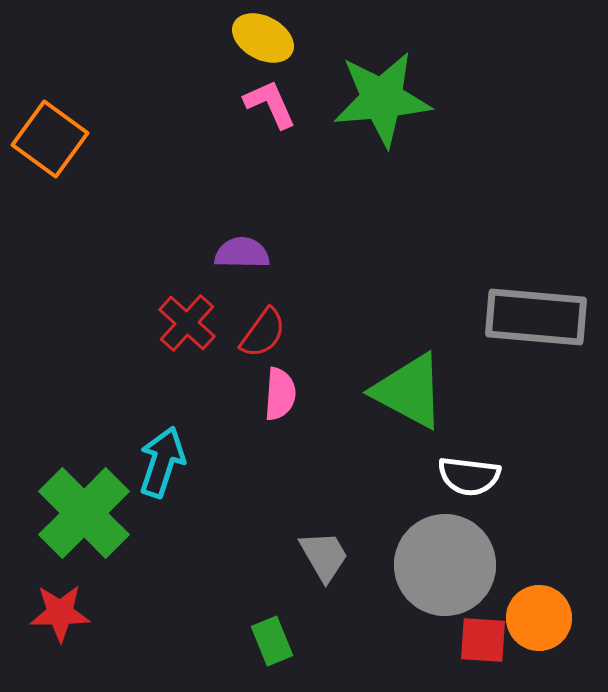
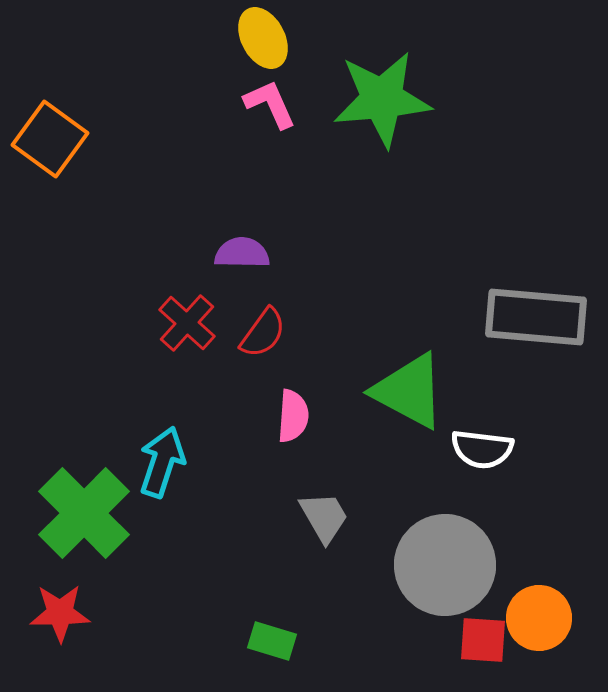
yellow ellipse: rotated 34 degrees clockwise
pink semicircle: moved 13 px right, 22 px down
white semicircle: moved 13 px right, 27 px up
gray trapezoid: moved 39 px up
green rectangle: rotated 51 degrees counterclockwise
